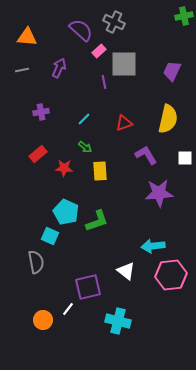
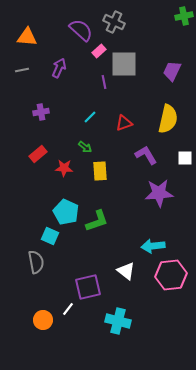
cyan line: moved 6 px right, 2 px up
